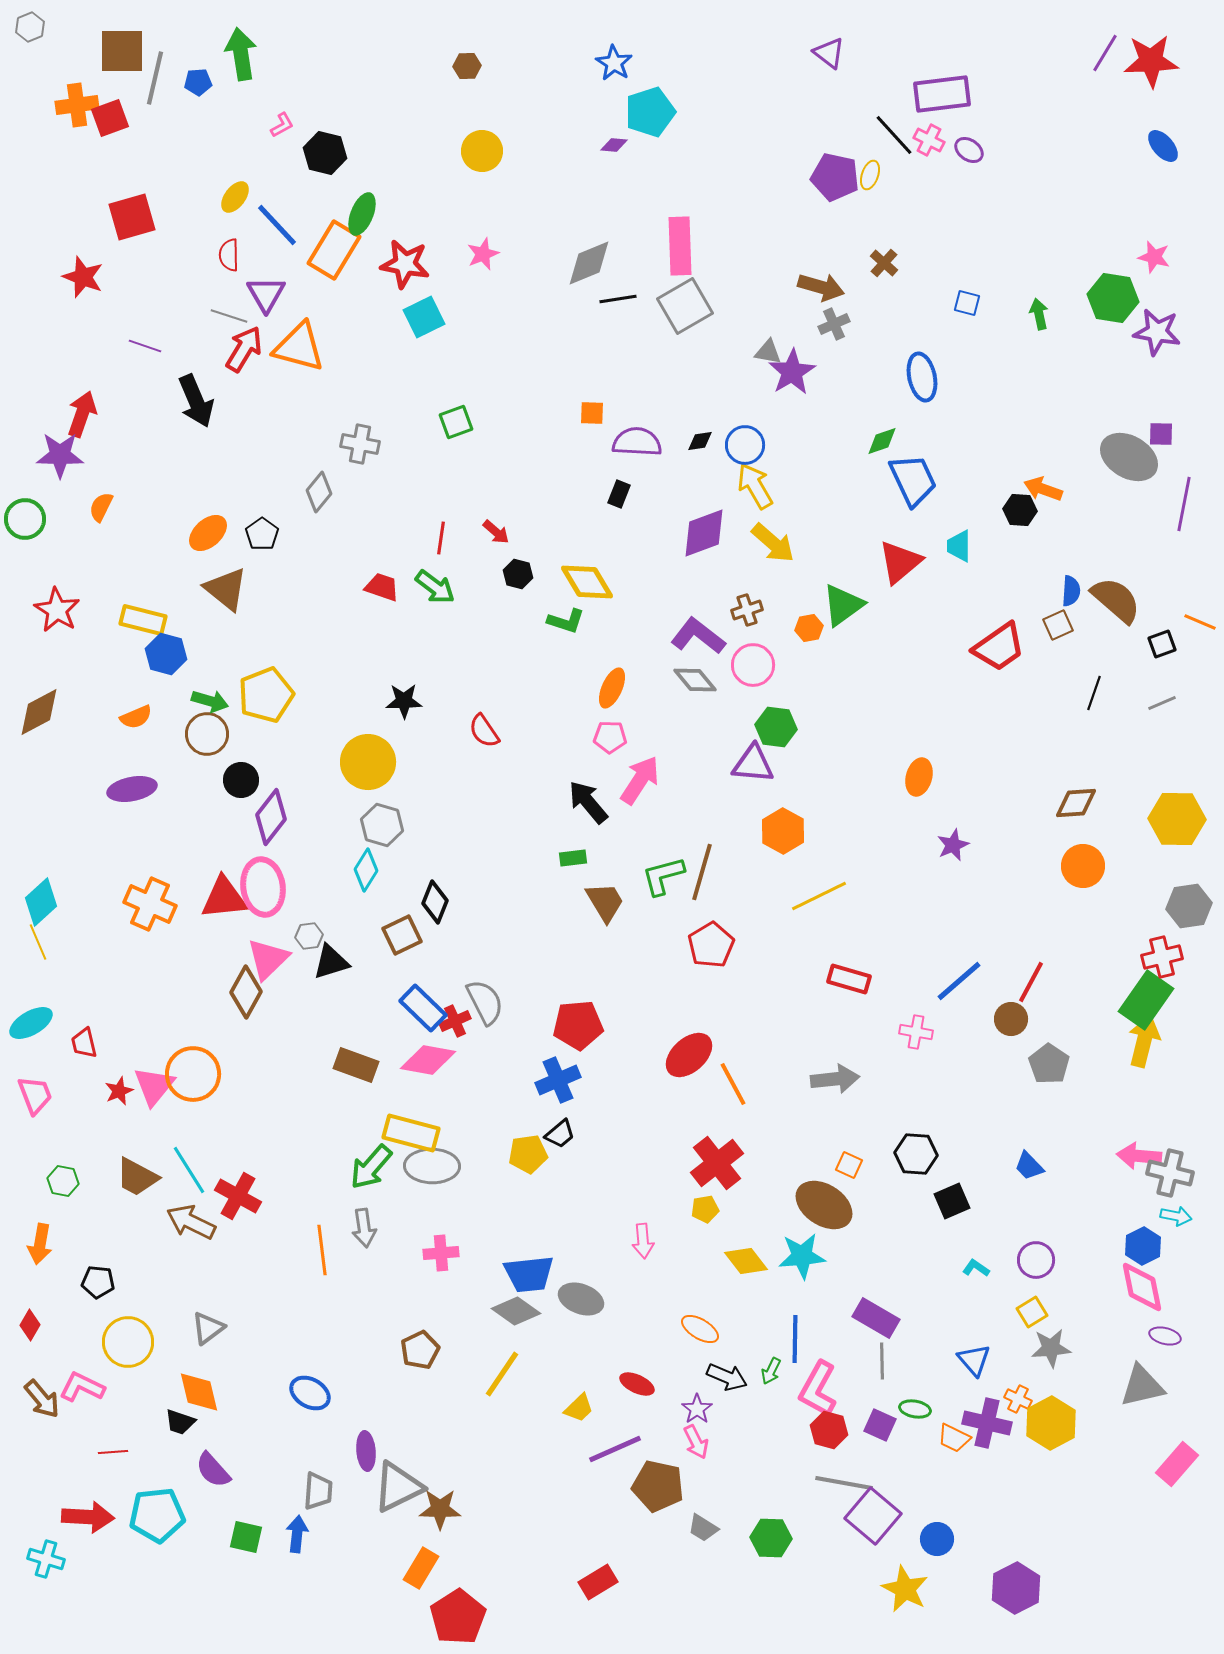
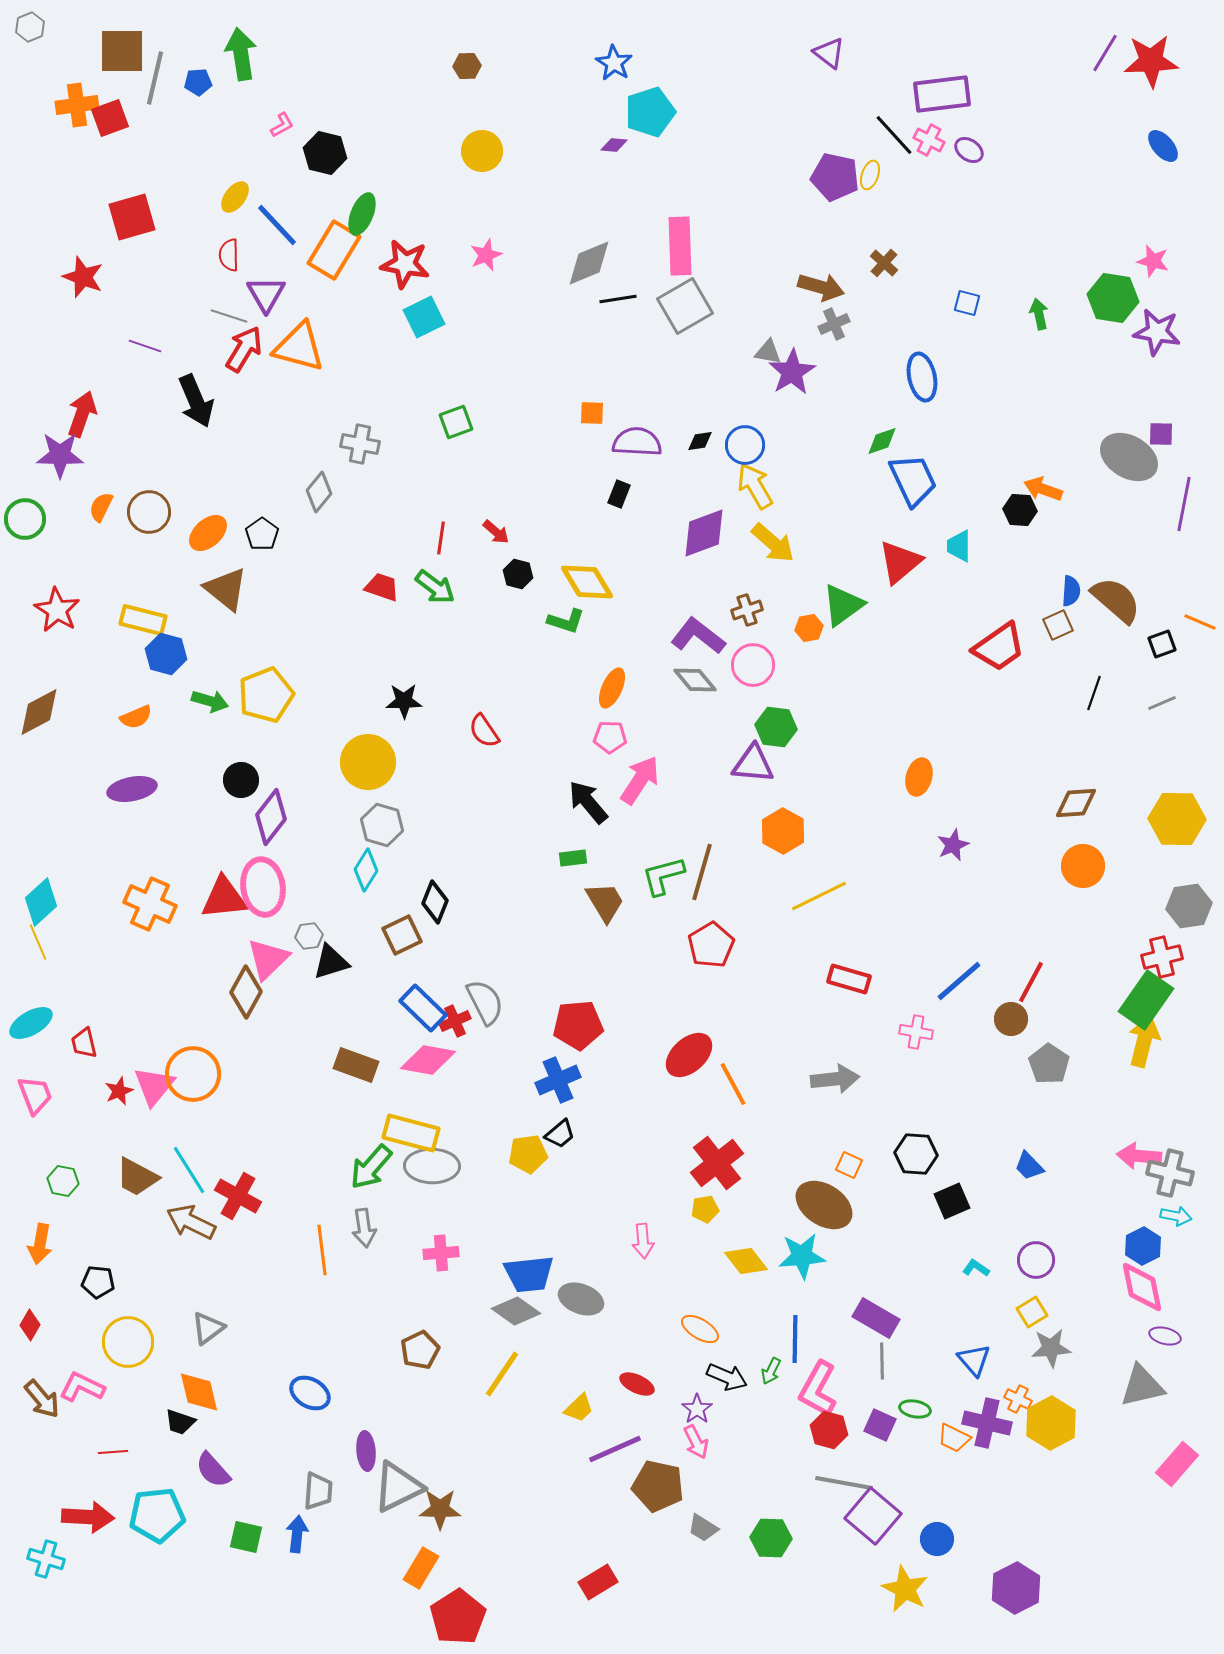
pink star at (483, 254): moved 3 px right, 1 px down
pink star at (1154, 257): moved 1 px left, 4 px down
brown circle at (207, 734): moved 58 px left, 222 px up
